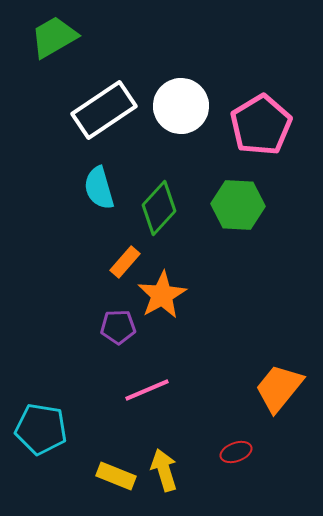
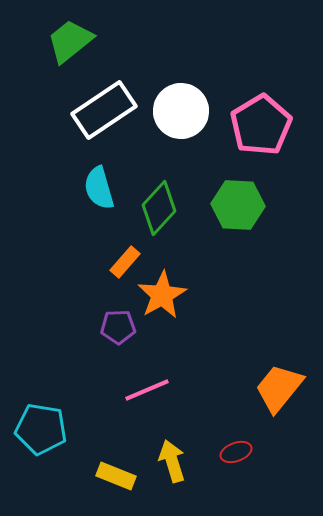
green trapezoid: moved 16 px right, 4 px down; rotated 9 degrees counterclockwise
white circle: moved 5 px down
yellow arrow: moved 8 px right, 9 px up
